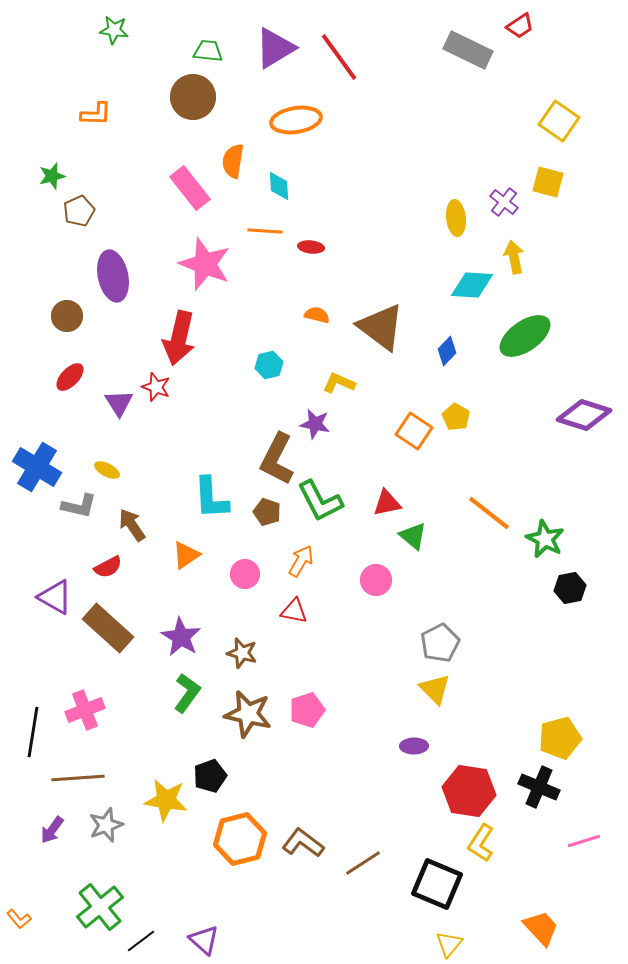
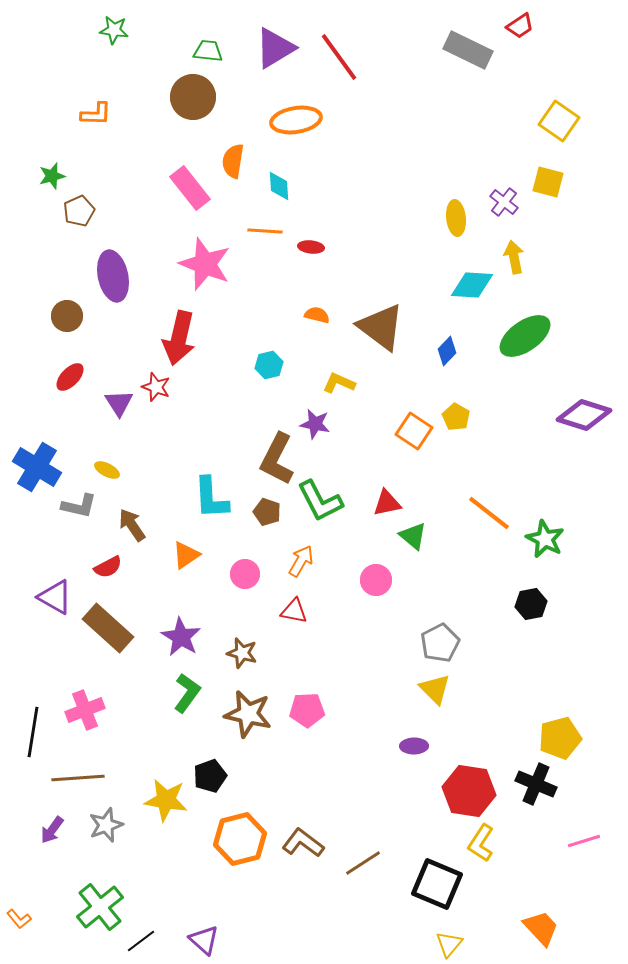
black hexagon at (570, 588): moved 39 px left, 16 px down
pink pentagon at (307, 710): rotated 16 degrees clockwise
black cross at (539, 787): moved 3 px left, 3 px up
